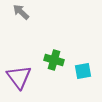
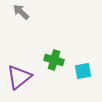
purple triangle: rotated 28 degrees clockwise
